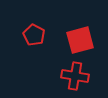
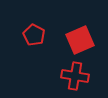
red square: rotated 8 degrees counterclockwise
